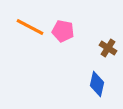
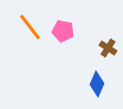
orange line: rotated 24 degrees clockwise
blue diamond: rotated 10 degrees clockwise
